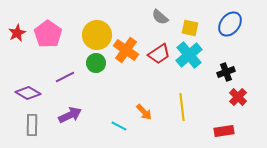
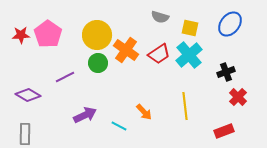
gray semicircle: rotated 24 degrees counterclockwise
red star: moved 4 px right, 2 px down; rotated 24 degrees clockwise
green circle: moved 2 px right
purple diamond: moved 2 px down
yellow line: moved 3 px right, 1 px up
purple arrow: moved 15 px right
gray rectangle: moved 7 px left, 9 px down
red rectangle: rotated 12 degrees counterclockwise
